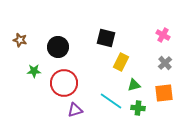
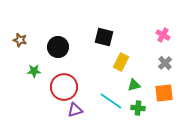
black square: moved 2 px left, 1 px up
red circle: moved 4 px down
